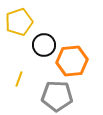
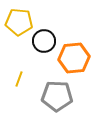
yellow pentagon: rotated 24 degrees clockwise
black circle: moved 4 px up
orange hexagon: moved 2 px right, 3 px up
